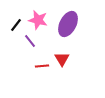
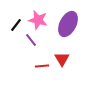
purple line: moved 1 px right, 1 px up
